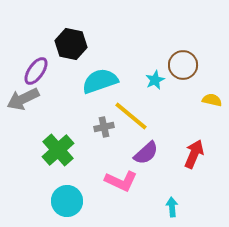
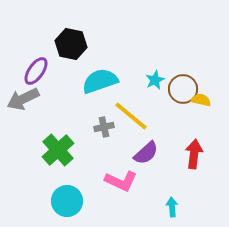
brown circle: moved 24 px down
yellow semicircle: moved 11 px left
red arrow: rotated 16 degrees counterclockwise
